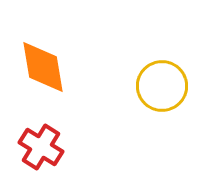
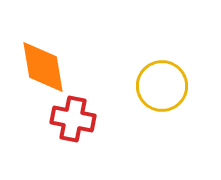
red cross: moved 32 px right, 28 px up; rotated 21 degrees counterclockwise
